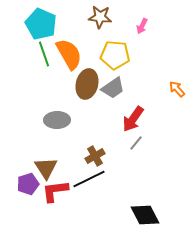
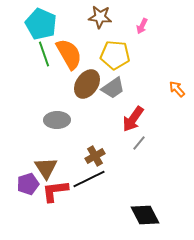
brown ellipse: rotated 20 degrees clockwise
gray line: moved 3 px right
